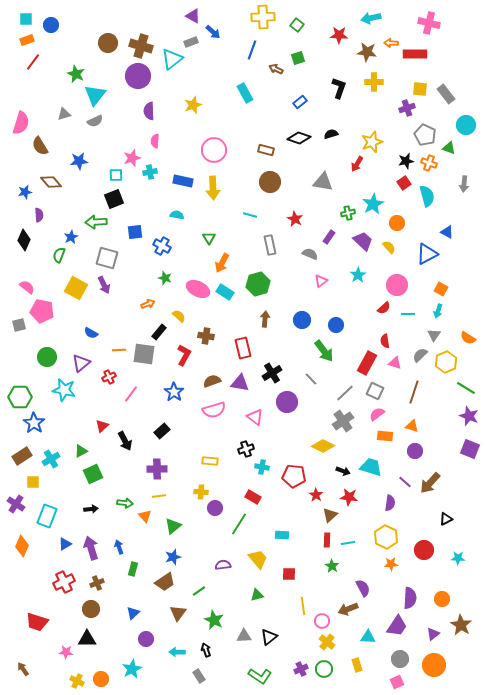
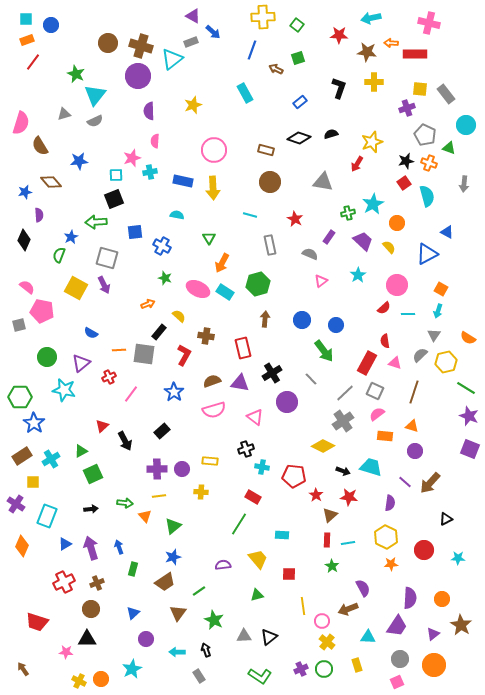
yellow hexagon at (446, 362): rotated 10 degrees clockwise
purple circle at (215, 508): moved 33 px left, 39 px up
yellow cross at (77, 681): moved 2 px right
